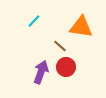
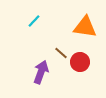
orange triangle: moved 4 px right
brown line: moved 1 px right, 7 px down
red circle: moved 14 px right, 5 px up
